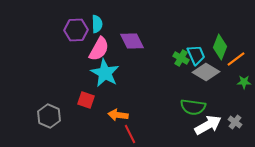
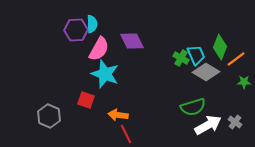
cyan semicircle: moved 5 px left
cyan star: moved 1 px down; rotated 8 degrees counterclockwise
green semicircle: rotated 25 degrees counterclockwise
red line: moved 4 px left
